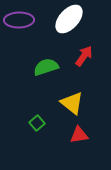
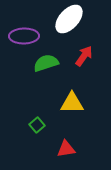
purple ellipse: moved 5 px right, 16 px down
green semicircle: moved 4 px up
yellow triangle: rotated 40 degrees counterclockwise
green square: moved 2 px down
red triangle: moved 13 px left, 14 px down
